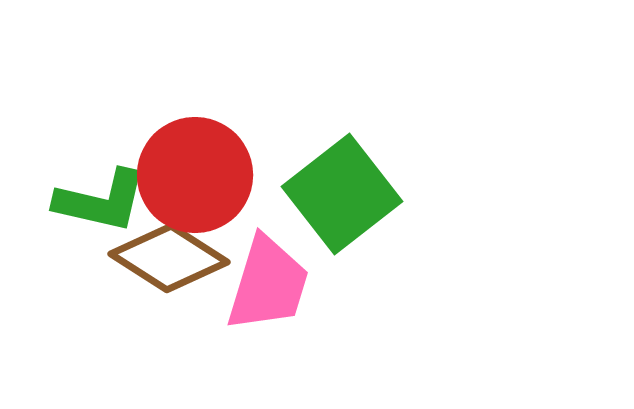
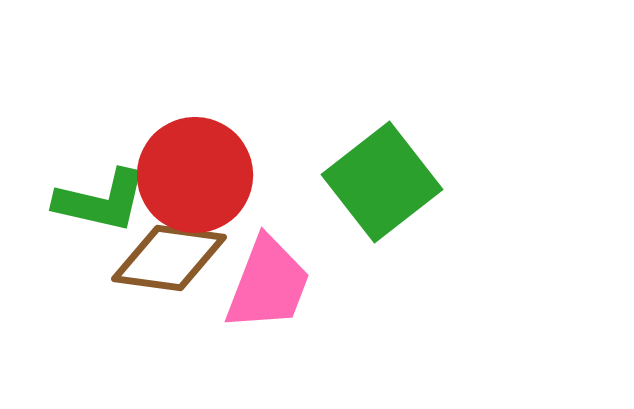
green square: moved 40 px right, 12 px up
brown diamond: rotated 25 degrees counterclockwise
pink trapezoid: rotated 4 degrees clockwise
